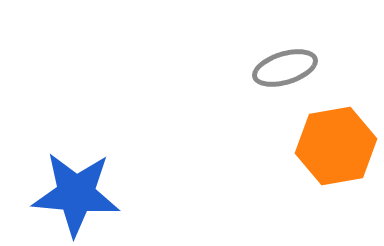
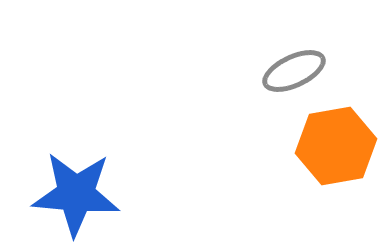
gray ellipse: moved 9 px right, 3 px down; rotated 8 degrees counterclockwise
